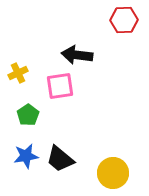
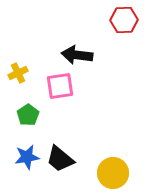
blue star: moved 1 px right, 1 px down
